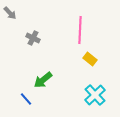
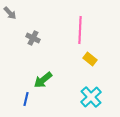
cyan cross: moved 4 px left, 2 px down
blue line: rotated 56 degrees clockwise
